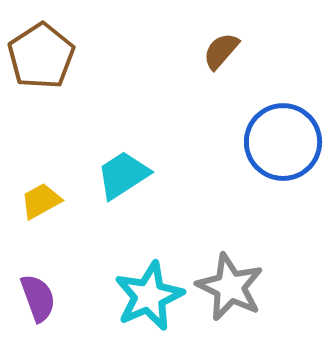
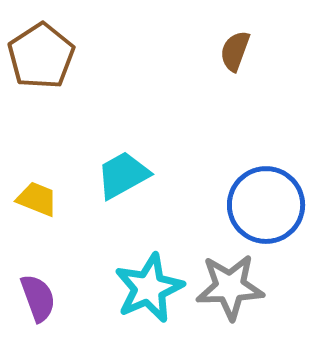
brown semicircle: moved 14 px right; rotated 21 degrees counterclockwise
blue circle: moved 17 px left, 63 px down
cyan trapezoid: rotated 4 degrees clockwise
yellow trapezoid: moved 4 px left, 2 px up; rotated 51 degrees clockwise
gray star: rotated 28 degrees counterclockwise
cyan star: moved 8 px up
